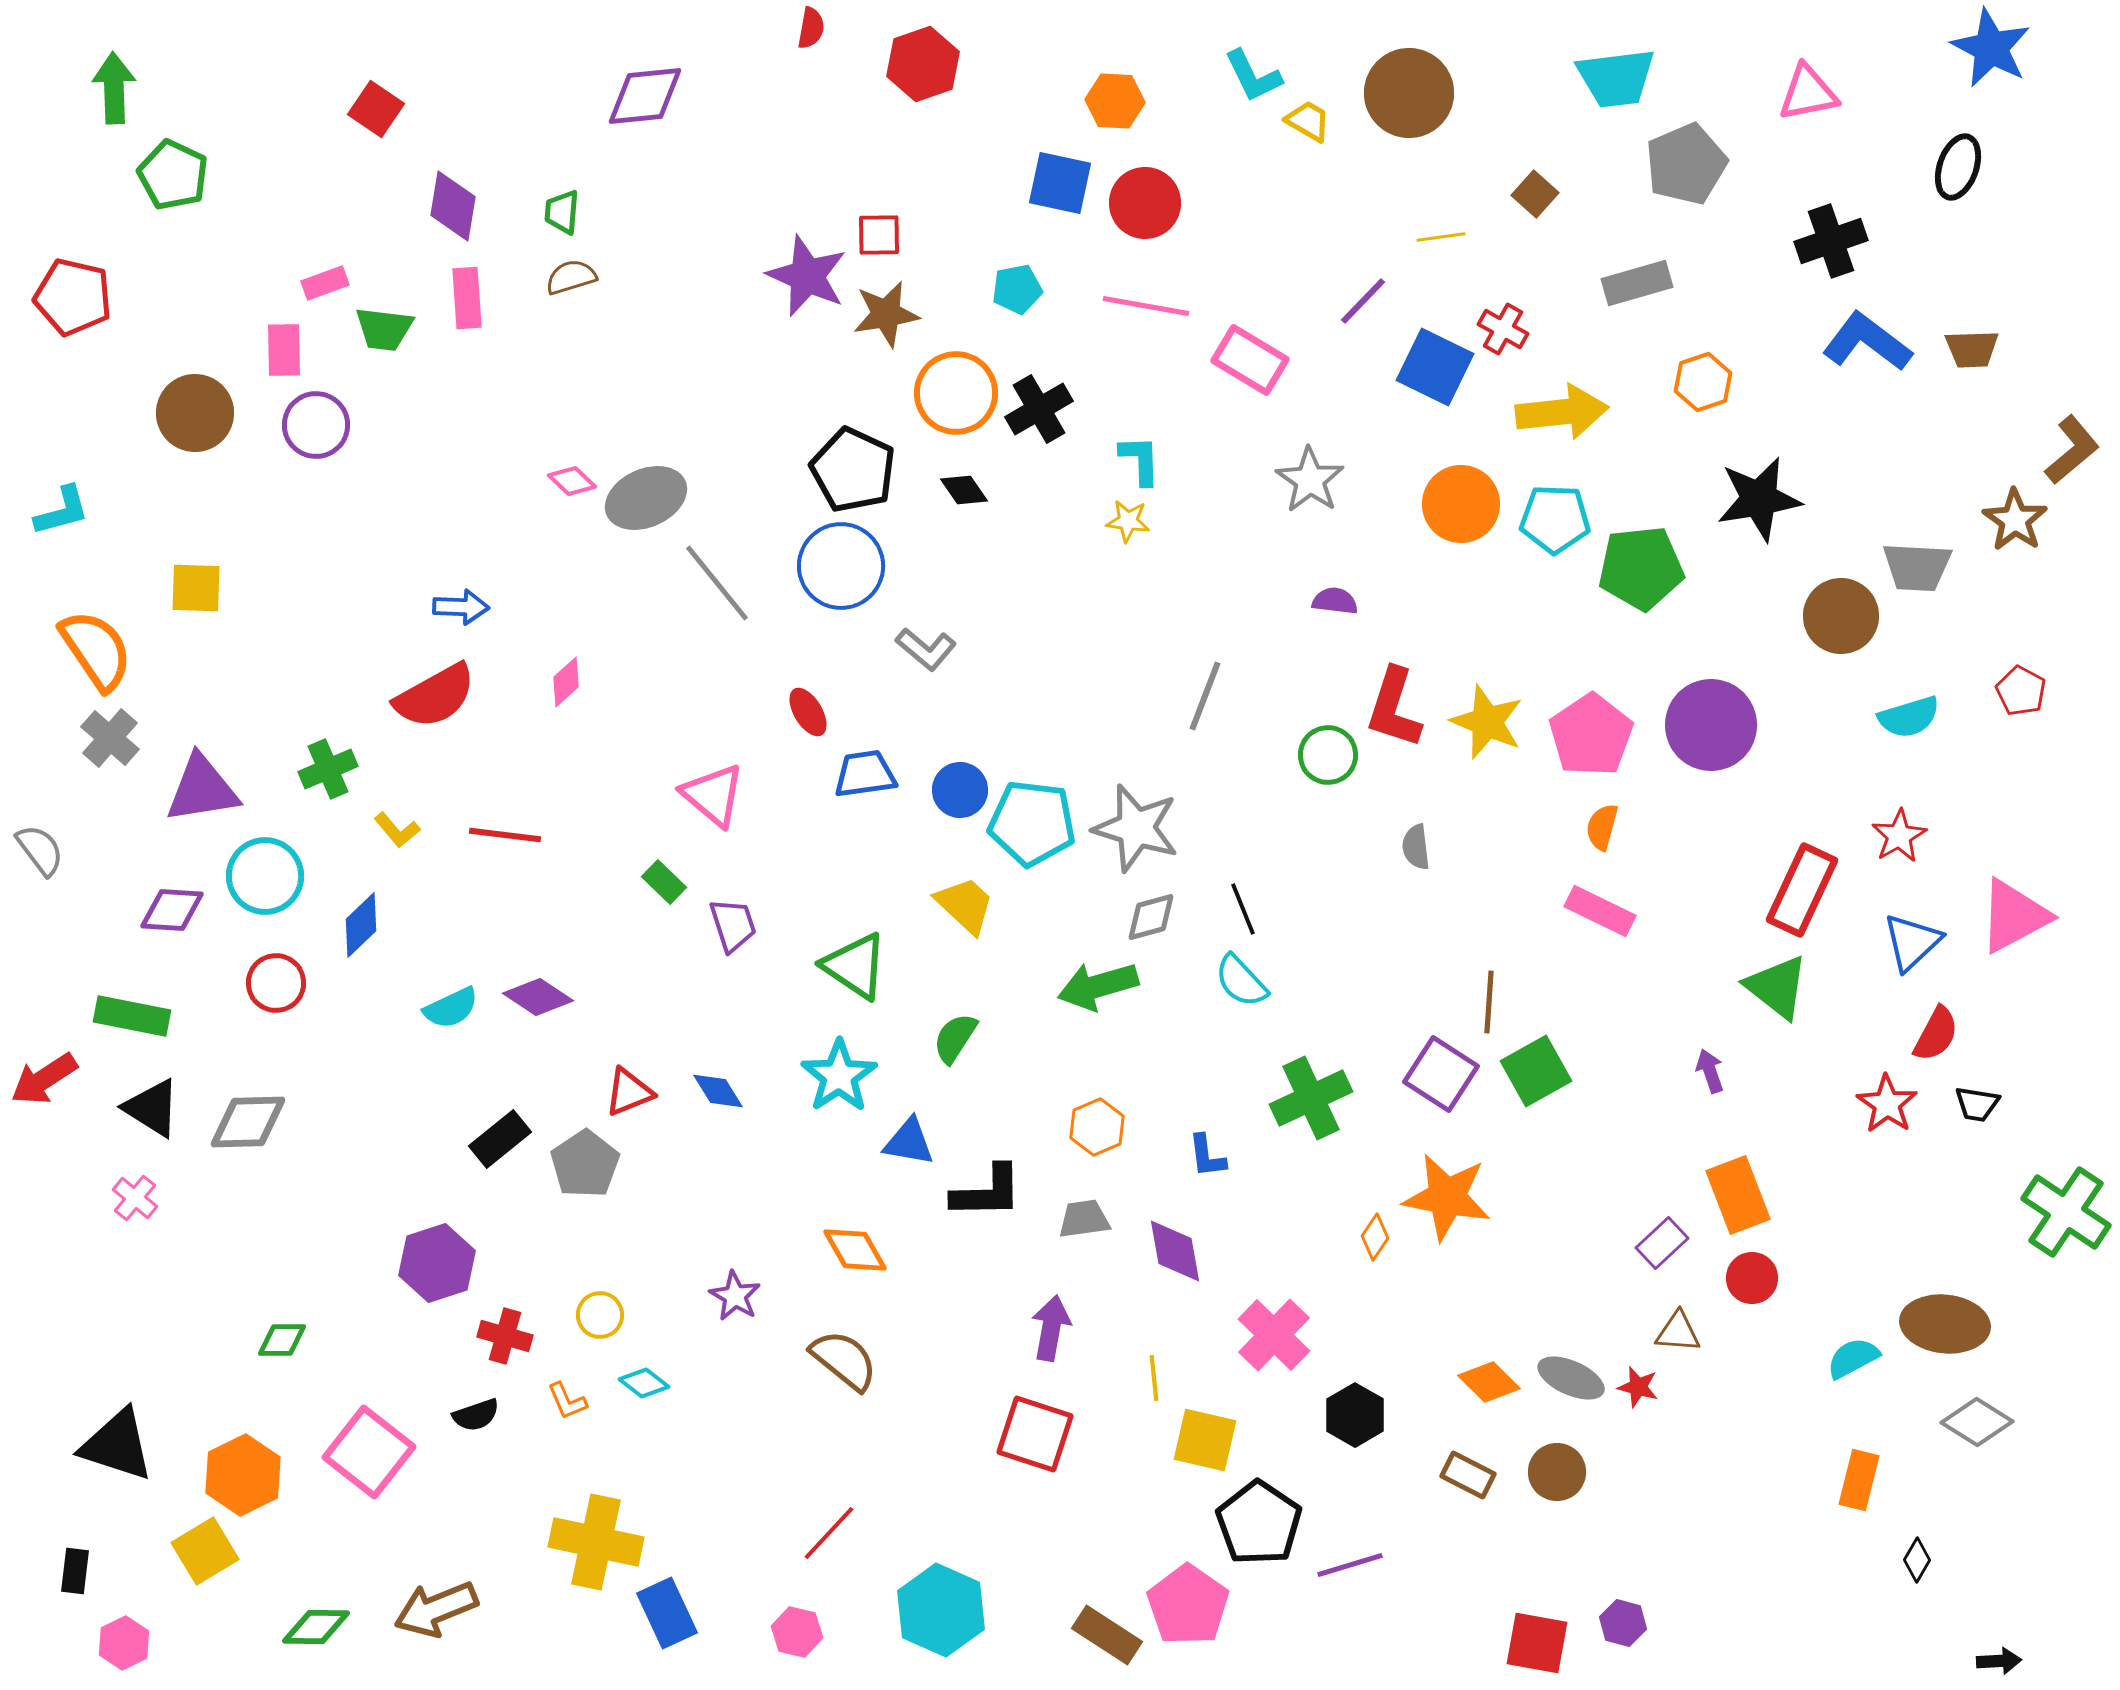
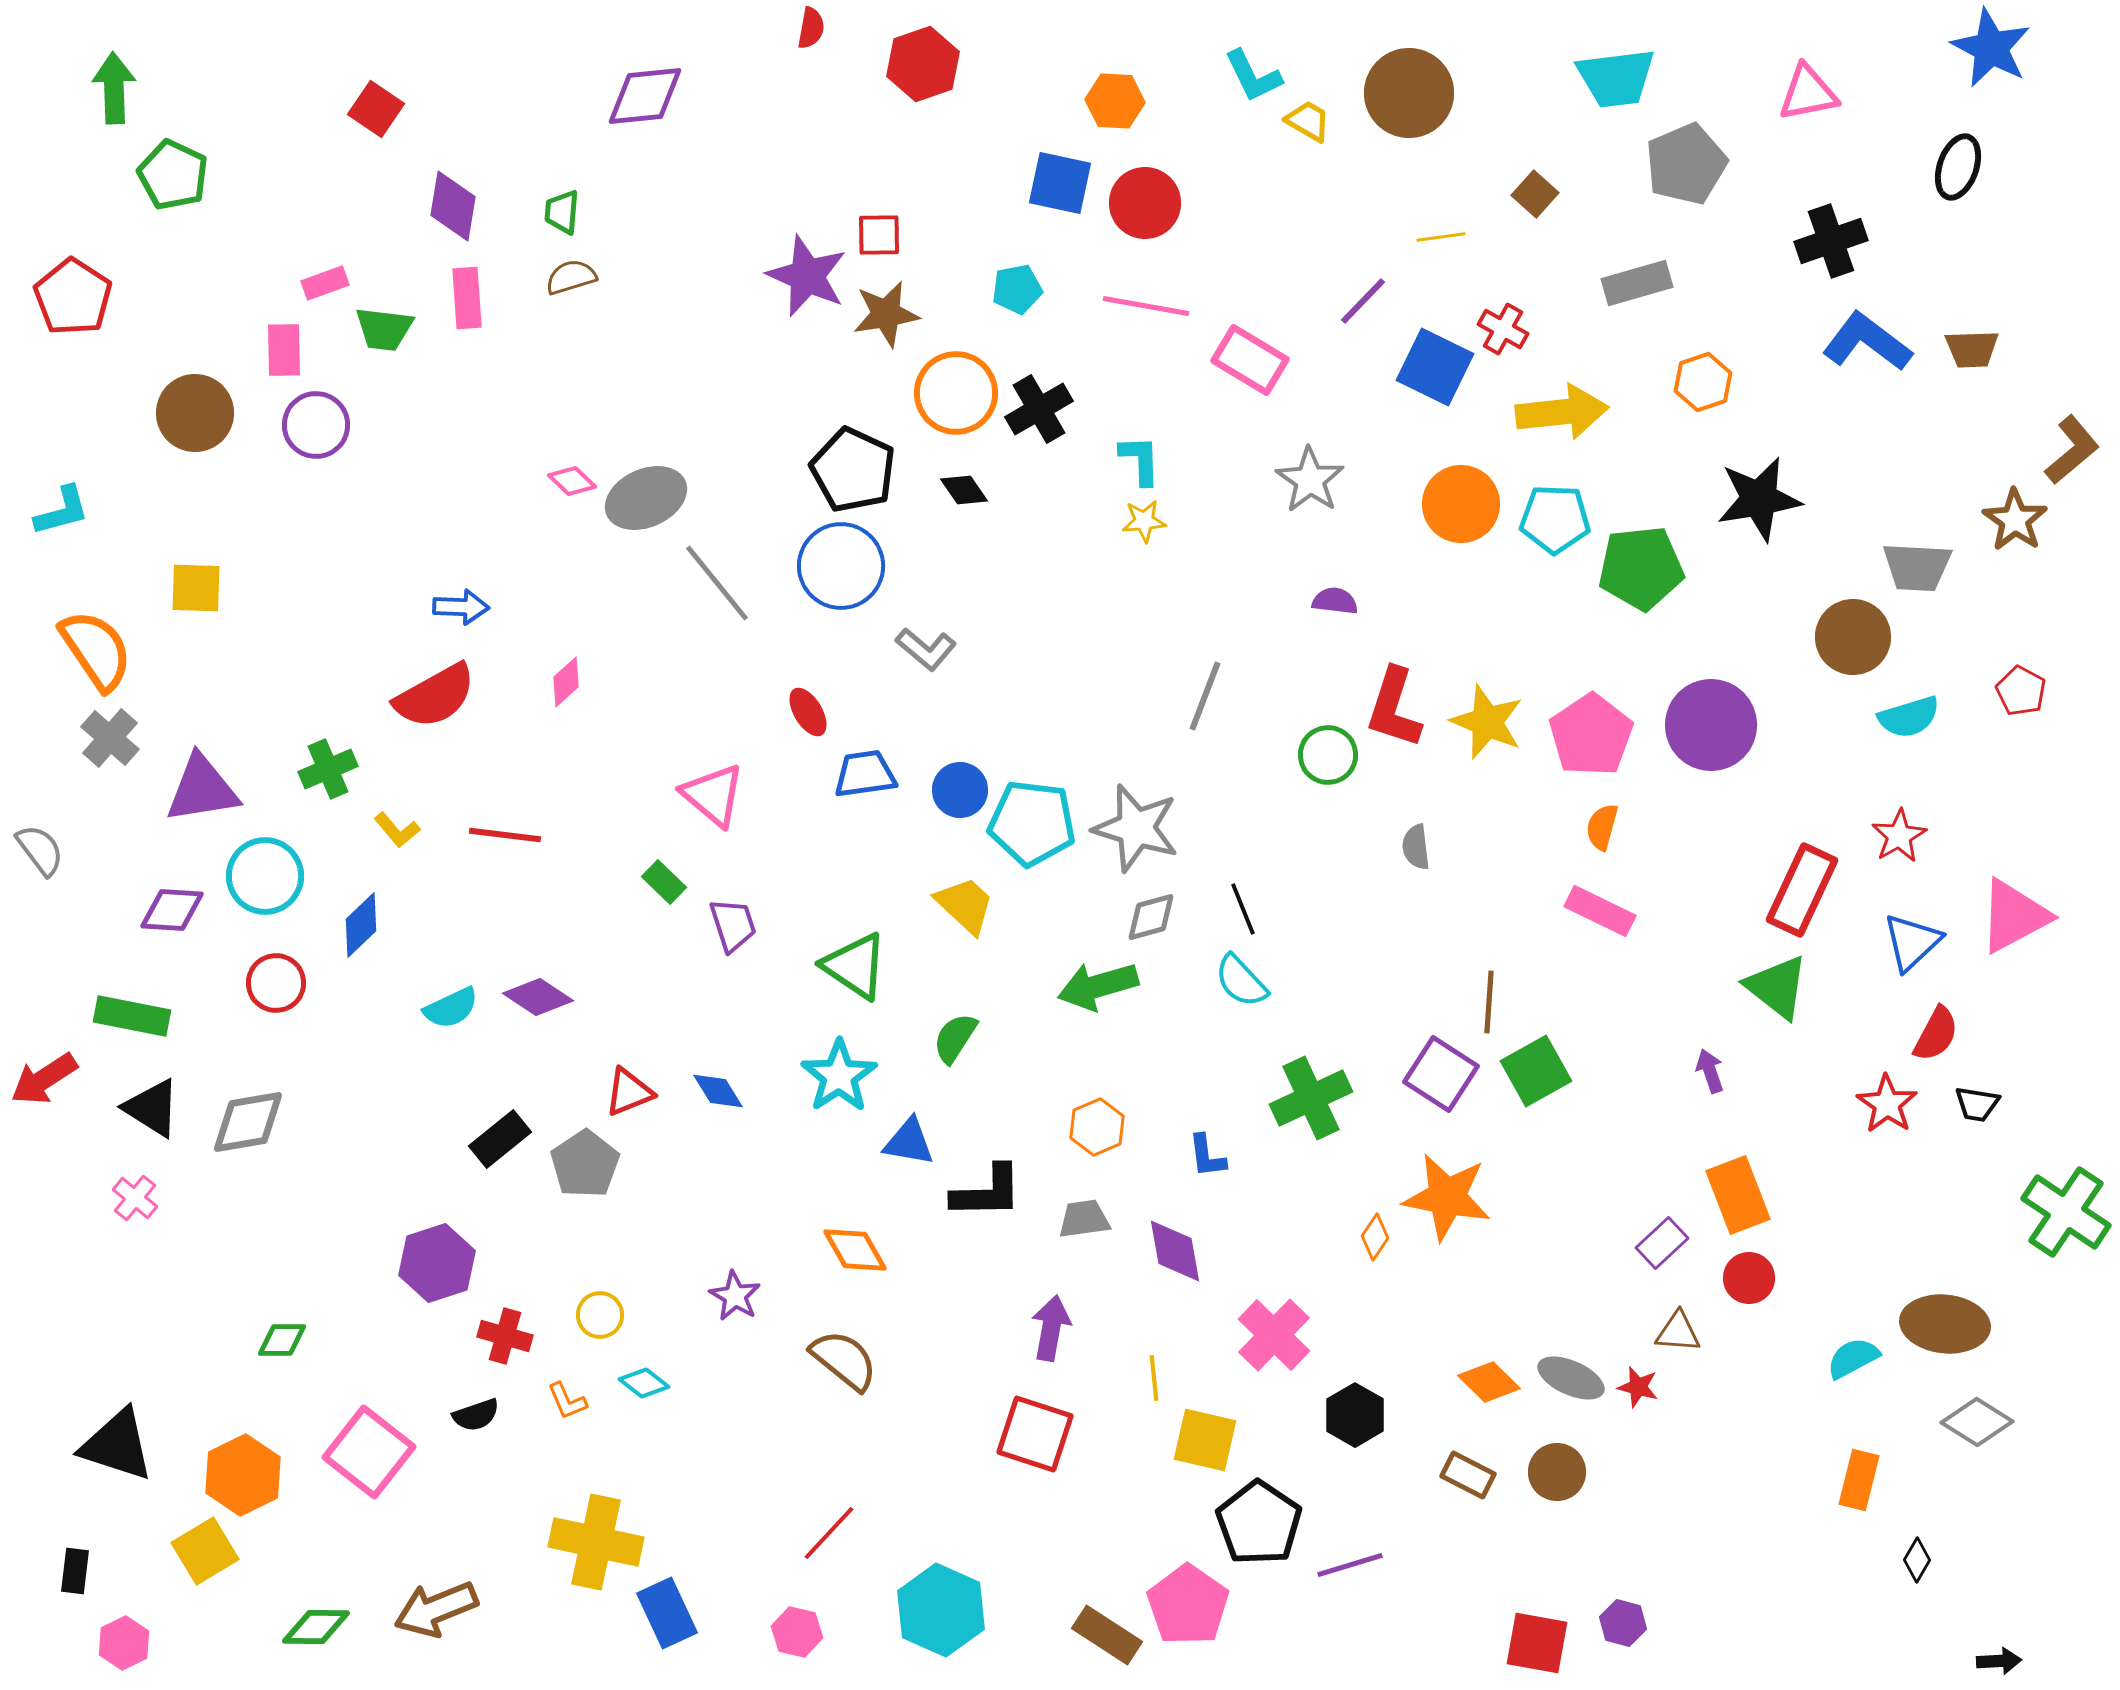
red pentagon at (73, 297): rotated 20 degrees clockwise
yellow star at (1128, 521): moved 16 px right; rotated 12 degrees counterclockwise
brown circle at (1841, 616): moved 12 px right, 21 px down
gray diamond at (248, 1122): rotated 8 degrees counterclockwise
red circle at (1752, 1278): moved 3 px left
